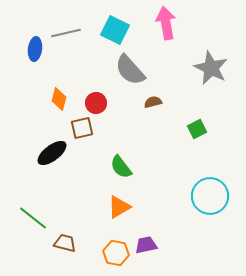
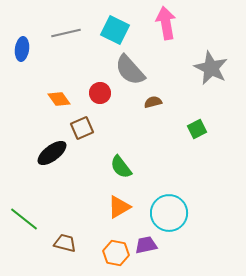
blue ellipse: moved 13 px left
orange diamond: rotated 50 degrees counterclockwise
red circle: moved 4 px right, 10 px up
brown square: rotated 10 degrees counterclockwise
cyan circle: moved 41 px left, 17 px down
green line: moved 9 px left, 1 px down
